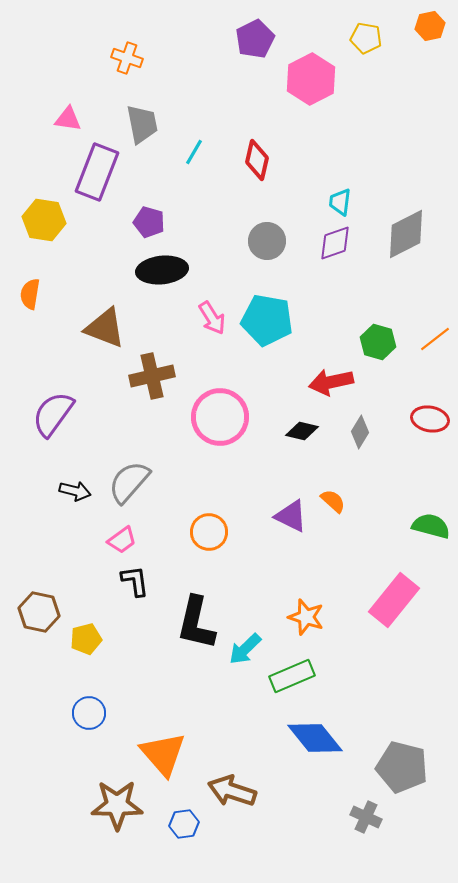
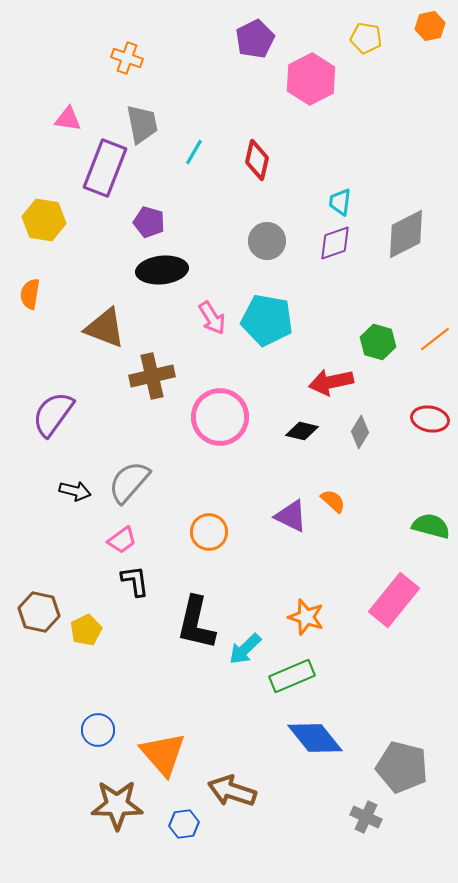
purple rectangle at (97, 172): moved 8 px right, 4 px up
yellow pentagon at (86, 639): moved 9 px up; rotated 12 degrees counterclockwise
blue circle at (89, 713): moved 9 px right, 17 px down
